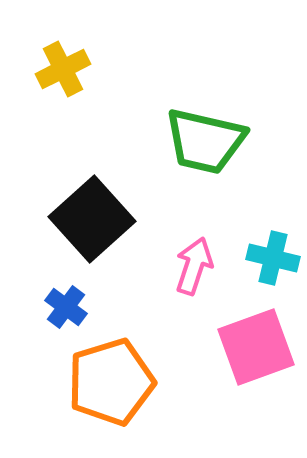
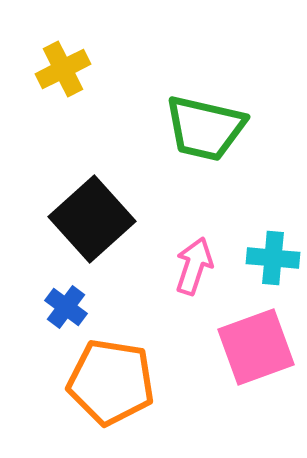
green trapezoid: moved 13 px up
cyan cross: rotated 9 degrees counterclockwise
orange pentagon: rotated 26 degrees clockwise
